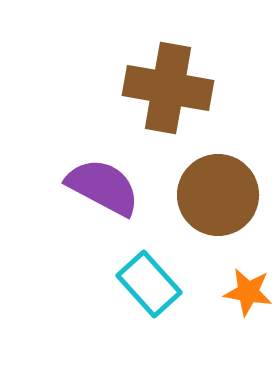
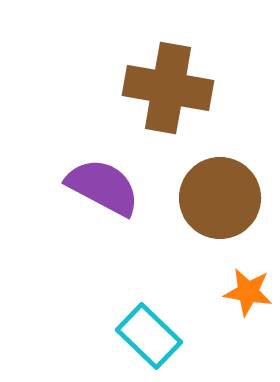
brown circle: moved 2 px right, 3 px down
cyan rectangle: moved 52 px down; rotated 4 degrees counterclockwise
